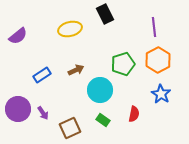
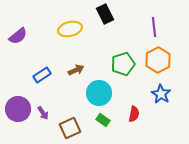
cyan circle: moved 1 px left, 3 px down
